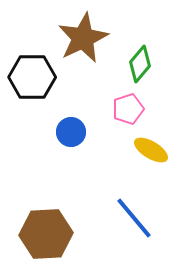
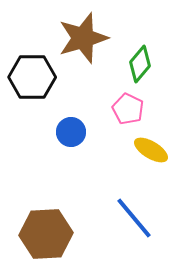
brown star: rotated 9 degrees clockwise
pink pentagon: rotated 28 degrees counterclockwise
